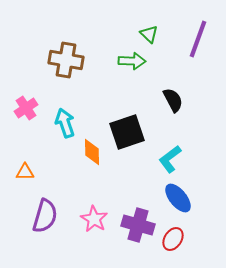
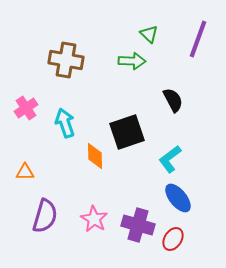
orange diamond: moved 3 px right, 4 px down
